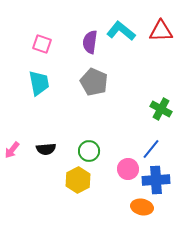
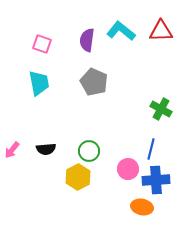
purple semicircle: moved 3 px left, 2 px up
blue line: rotated 25 degrees counterclockwise
yellow hexagon: moved 3 px up
